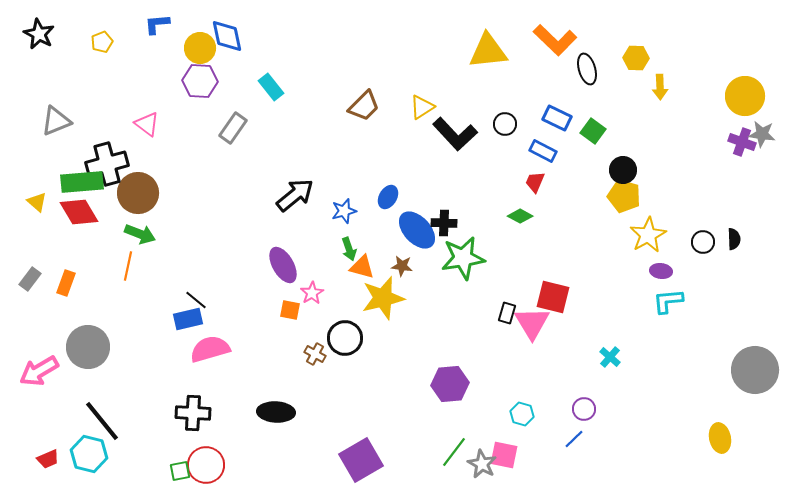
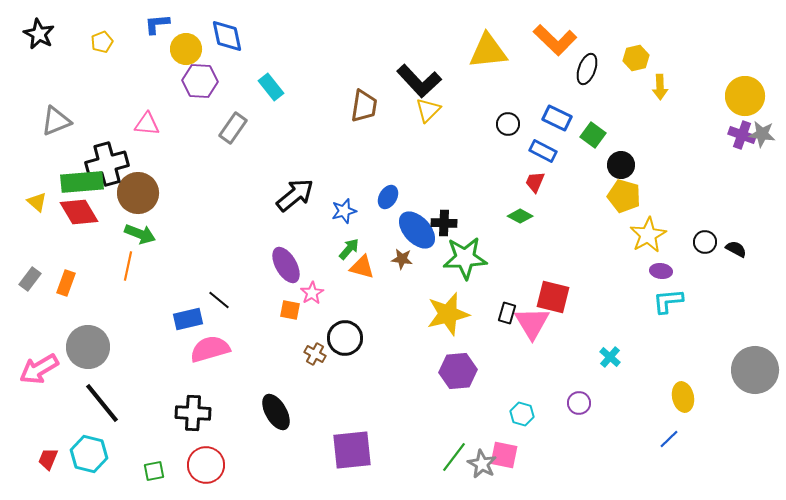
yellow circle at (200, 48): moved 14 px left, 1 px down
yellow hexagon at (636, 58): rotated 15 degrees counterclockwise
black ellipse at (587, 69): rotated 36 degrees clockwise
brown trapezoid at (364, 106): rotated 36 degrees counterclockwise
yellow triangle at (422, 107): moved 6 px right, 3 px down; rotated 12 degrees counterclockwise
pink triangle at (147, 124): rotated 32 degrees counterclockwise
black circle at (505, 124): moved 3 px right
green square at (593, 131): moved 4 px down
black L-shape at (455, 134): moved 36 px left, 53 px up
purple cross at (742, 142): moved 7 px up
black circle at (623, 170): moved 2 px left, 5 px up
black semicircle at (734, 239): moved 2 px right, 10 px down; rotated 60 degrees counterclockwise
black circle at (703, 242): moved 2 px right
green arrow at (349, 249): rotated 120 degrees counterclockwise
green star at (463, 258): moved 2 px right; rotated 6 degrees clockwise
purple ellipse at (283, 265): moved 3 px right
brown star at (402, 266): moved 7 px up
yellow star at (383, 298): moved 65 px right, 16 px down
black line at (196, 300): moved 23 px right
pink arrow at (39, 371): moved 2 px up
purple hexagon at (450, 384): moved 8 px right, 13 px up
purple circle at (584, 409): moved 5 px left, 6 px up
black ellipse at (276, 412): rotated 57 degrees clockwise
black line at (102, 421): moved 18 px up
yellow ellipse at (720, 438): moved 37 px left, 41 px up
blue line at (574, 439): moved 95 px right
green line at (454, 452): moved 5 px down
red trapezoid at (48, 459): rotated 135 degrees clockwise
purple square at (361, 460): moved 9 px left, 10 px up; rotated 24 degrees clockwise
green square at (180, 471): moved 26 px left
